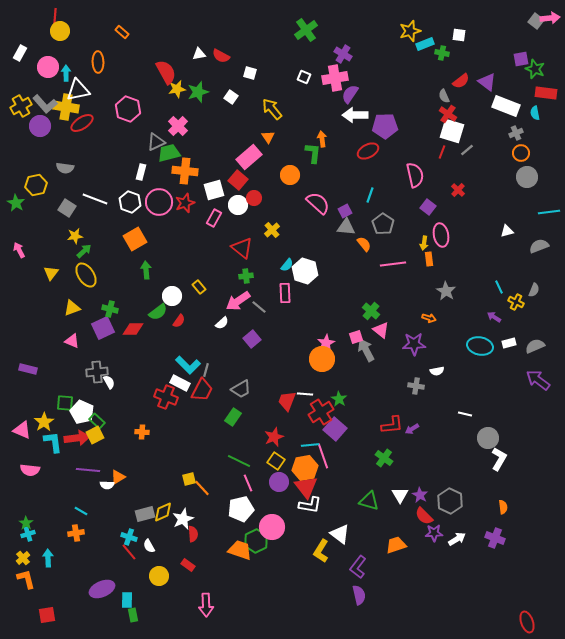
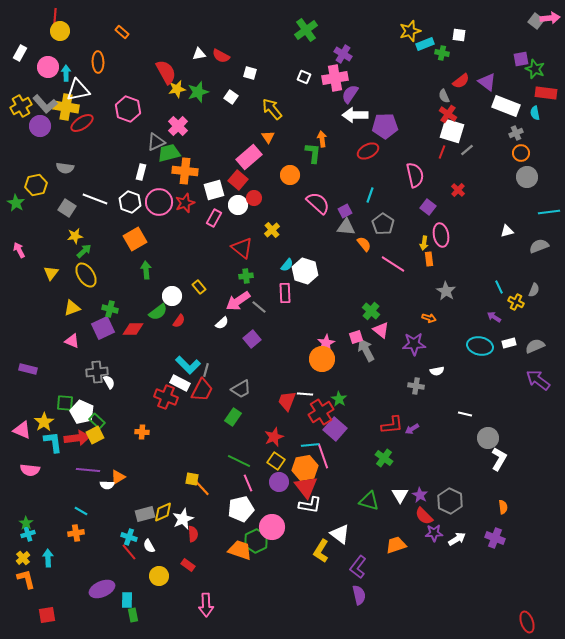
pink line at (393, 264): rotated 40 degrees clockwise
yellow square at (189, 479): moved 3 px right; rotated 24 degrees clockwise
